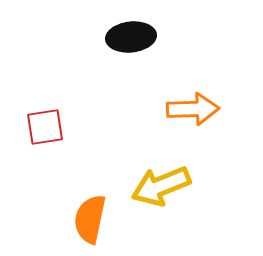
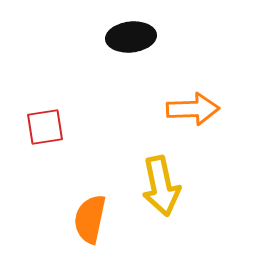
yellow arrow: rotated 80 degrees counterclockwise
